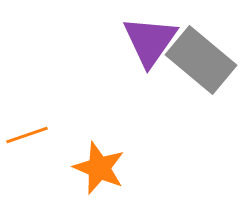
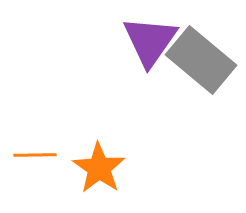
orange line: moved 8 px right, 20 px down; rotated 18 degrees clockwise
orange star: rotated 12 degrees clockwise
